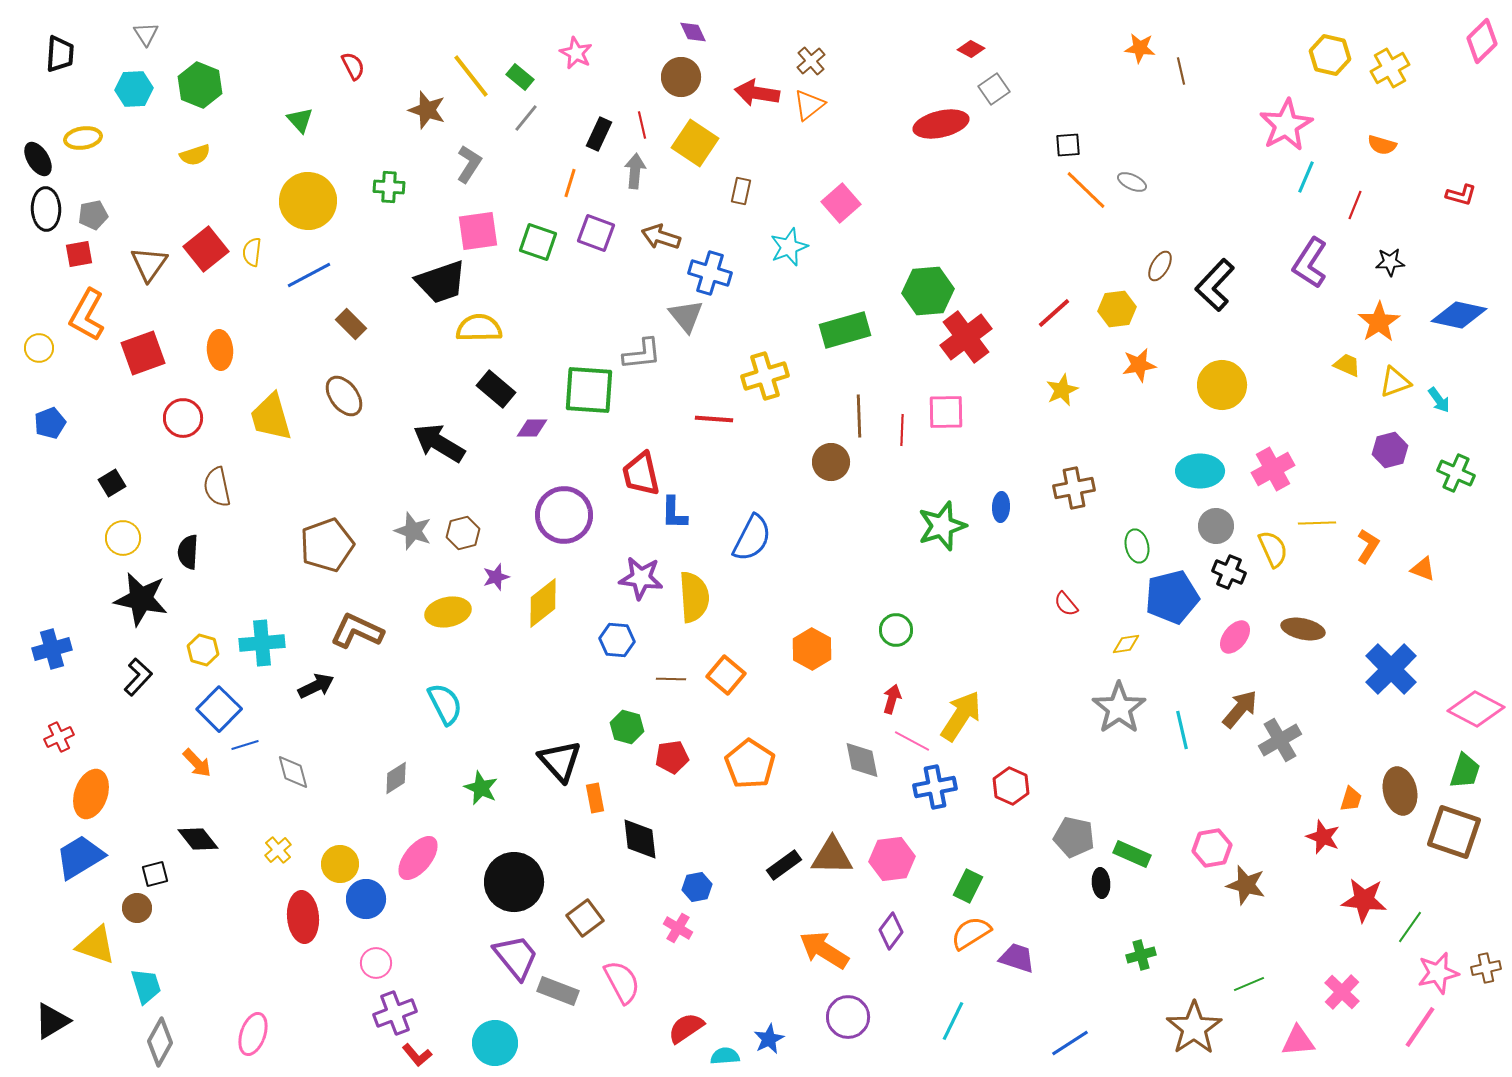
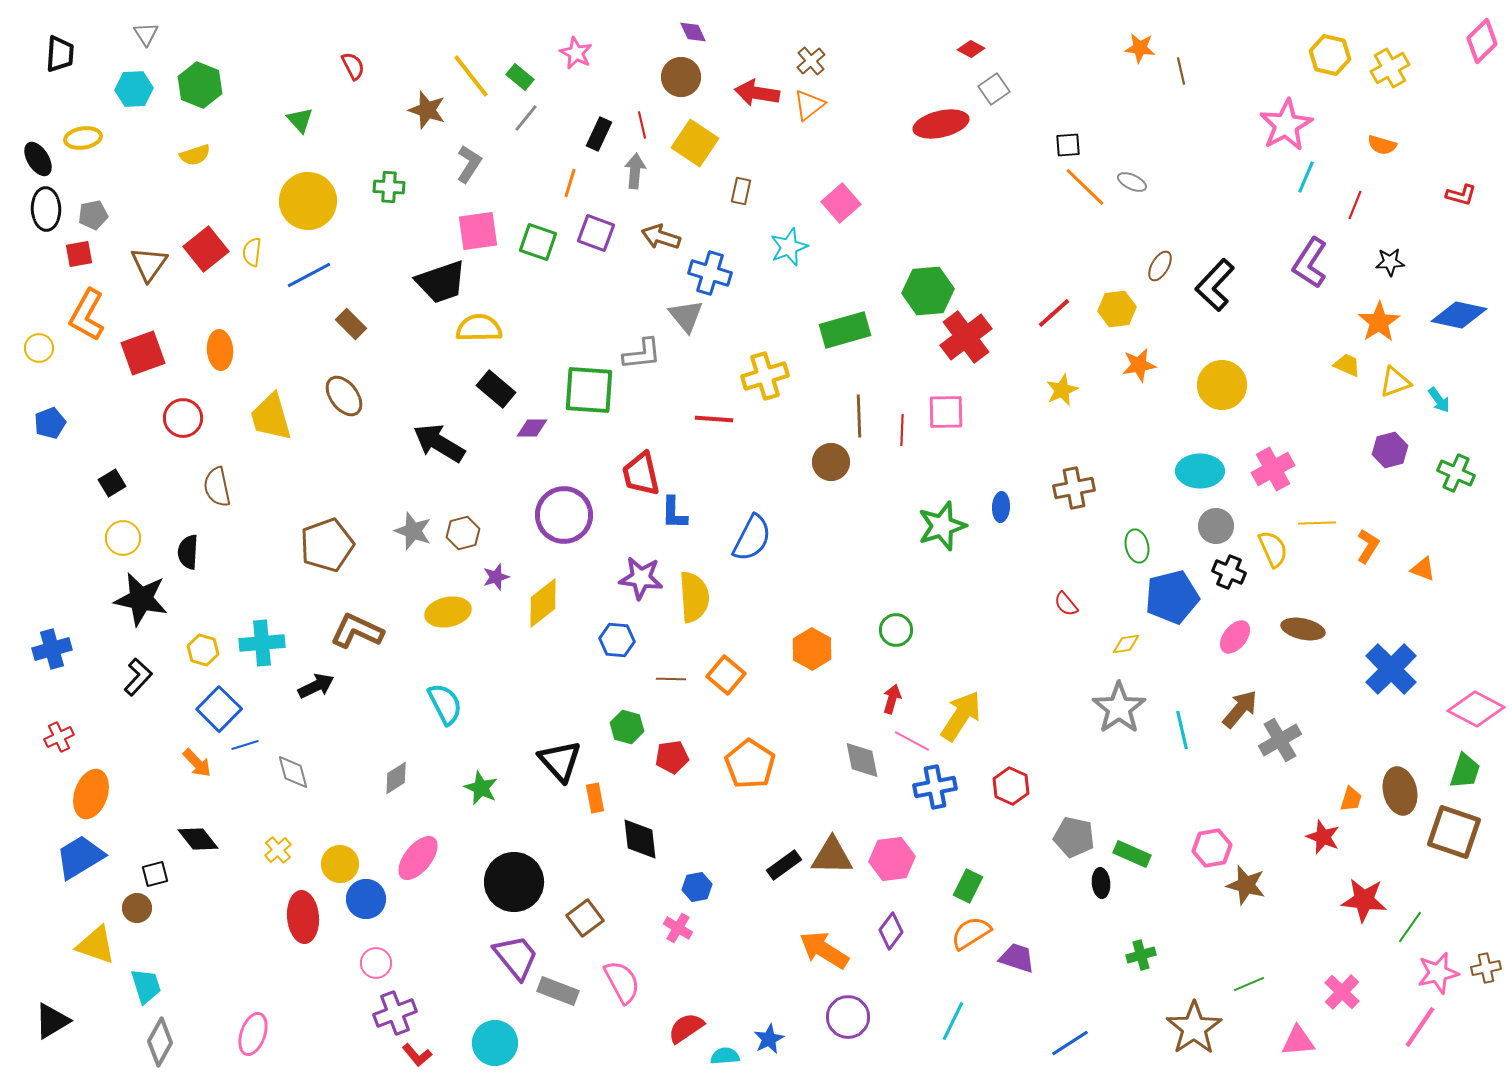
orange line at (1086, 190): moved 1 px left, 3 px up
